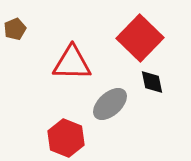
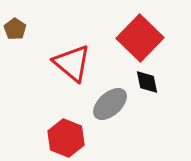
brown pentagon: rotated 15 degrees counterclockwise
red triangle: rotated 39 degrees clockwise
black diamond: moved 5 px left
